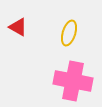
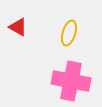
pink cross: moved 2 px left
